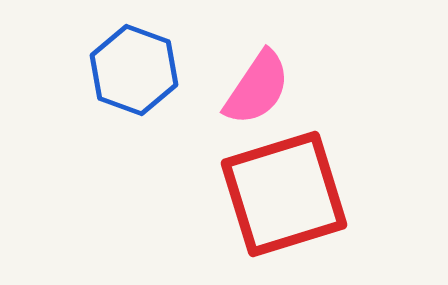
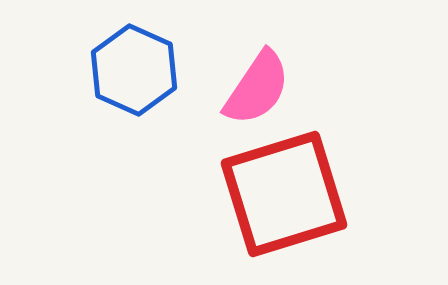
blue hexagon: rotated 4 degrees clockwise
